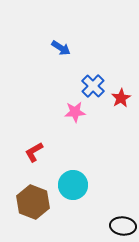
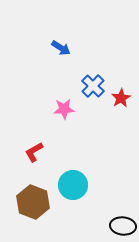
pink star: moved 11 px left, 3 px up
